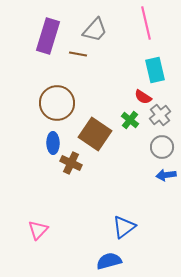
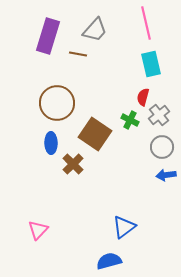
cyan rectangle: moved 4 px left, 6 px up
red semicircle: rotated 72 degrees clockwise
gray cross: moved 1 px left
green cross: rotated 12 degrees counterclockwise
blue ellipse: moved 2 px left
brown cross: moved 2 px right, 1 px down; rotated 20 degrees clockwise
